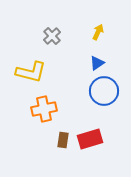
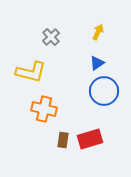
gray cross: moved 1 px left, 1 px down
orange cross: rotated 25 degrees clockwise
